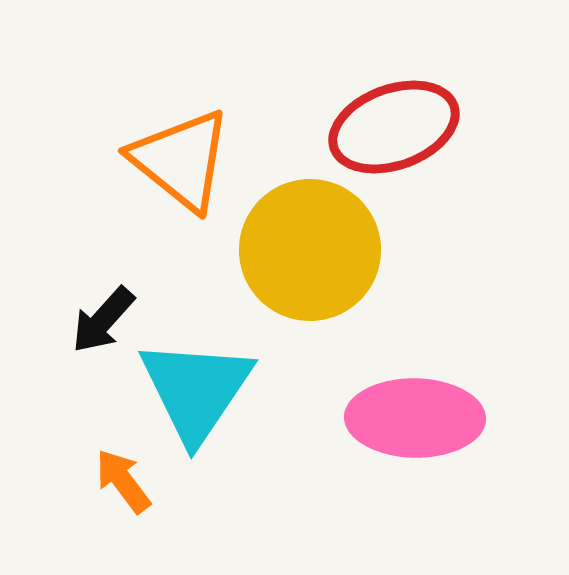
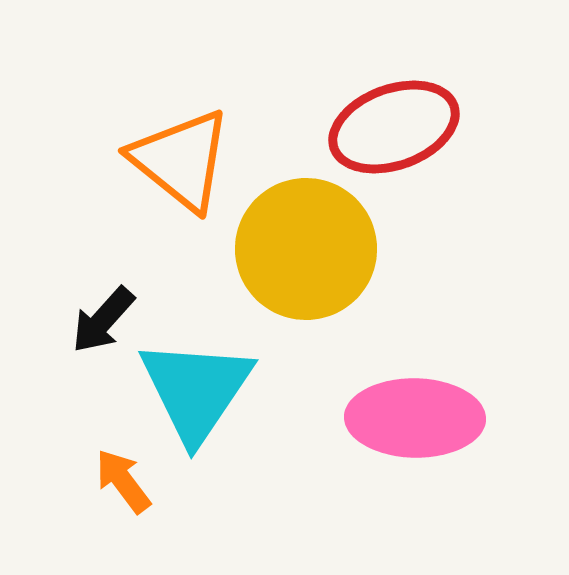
yellow circle: moved 4 px left, 1 px up
